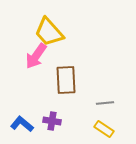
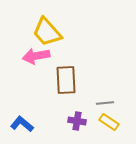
yellow trapezoid: moved 2 px left
pink arrow: rotated 44 degrees clockwise
purple cross: moved 25 px right
yellow rectangle: moved 5 px right, 7 px up
